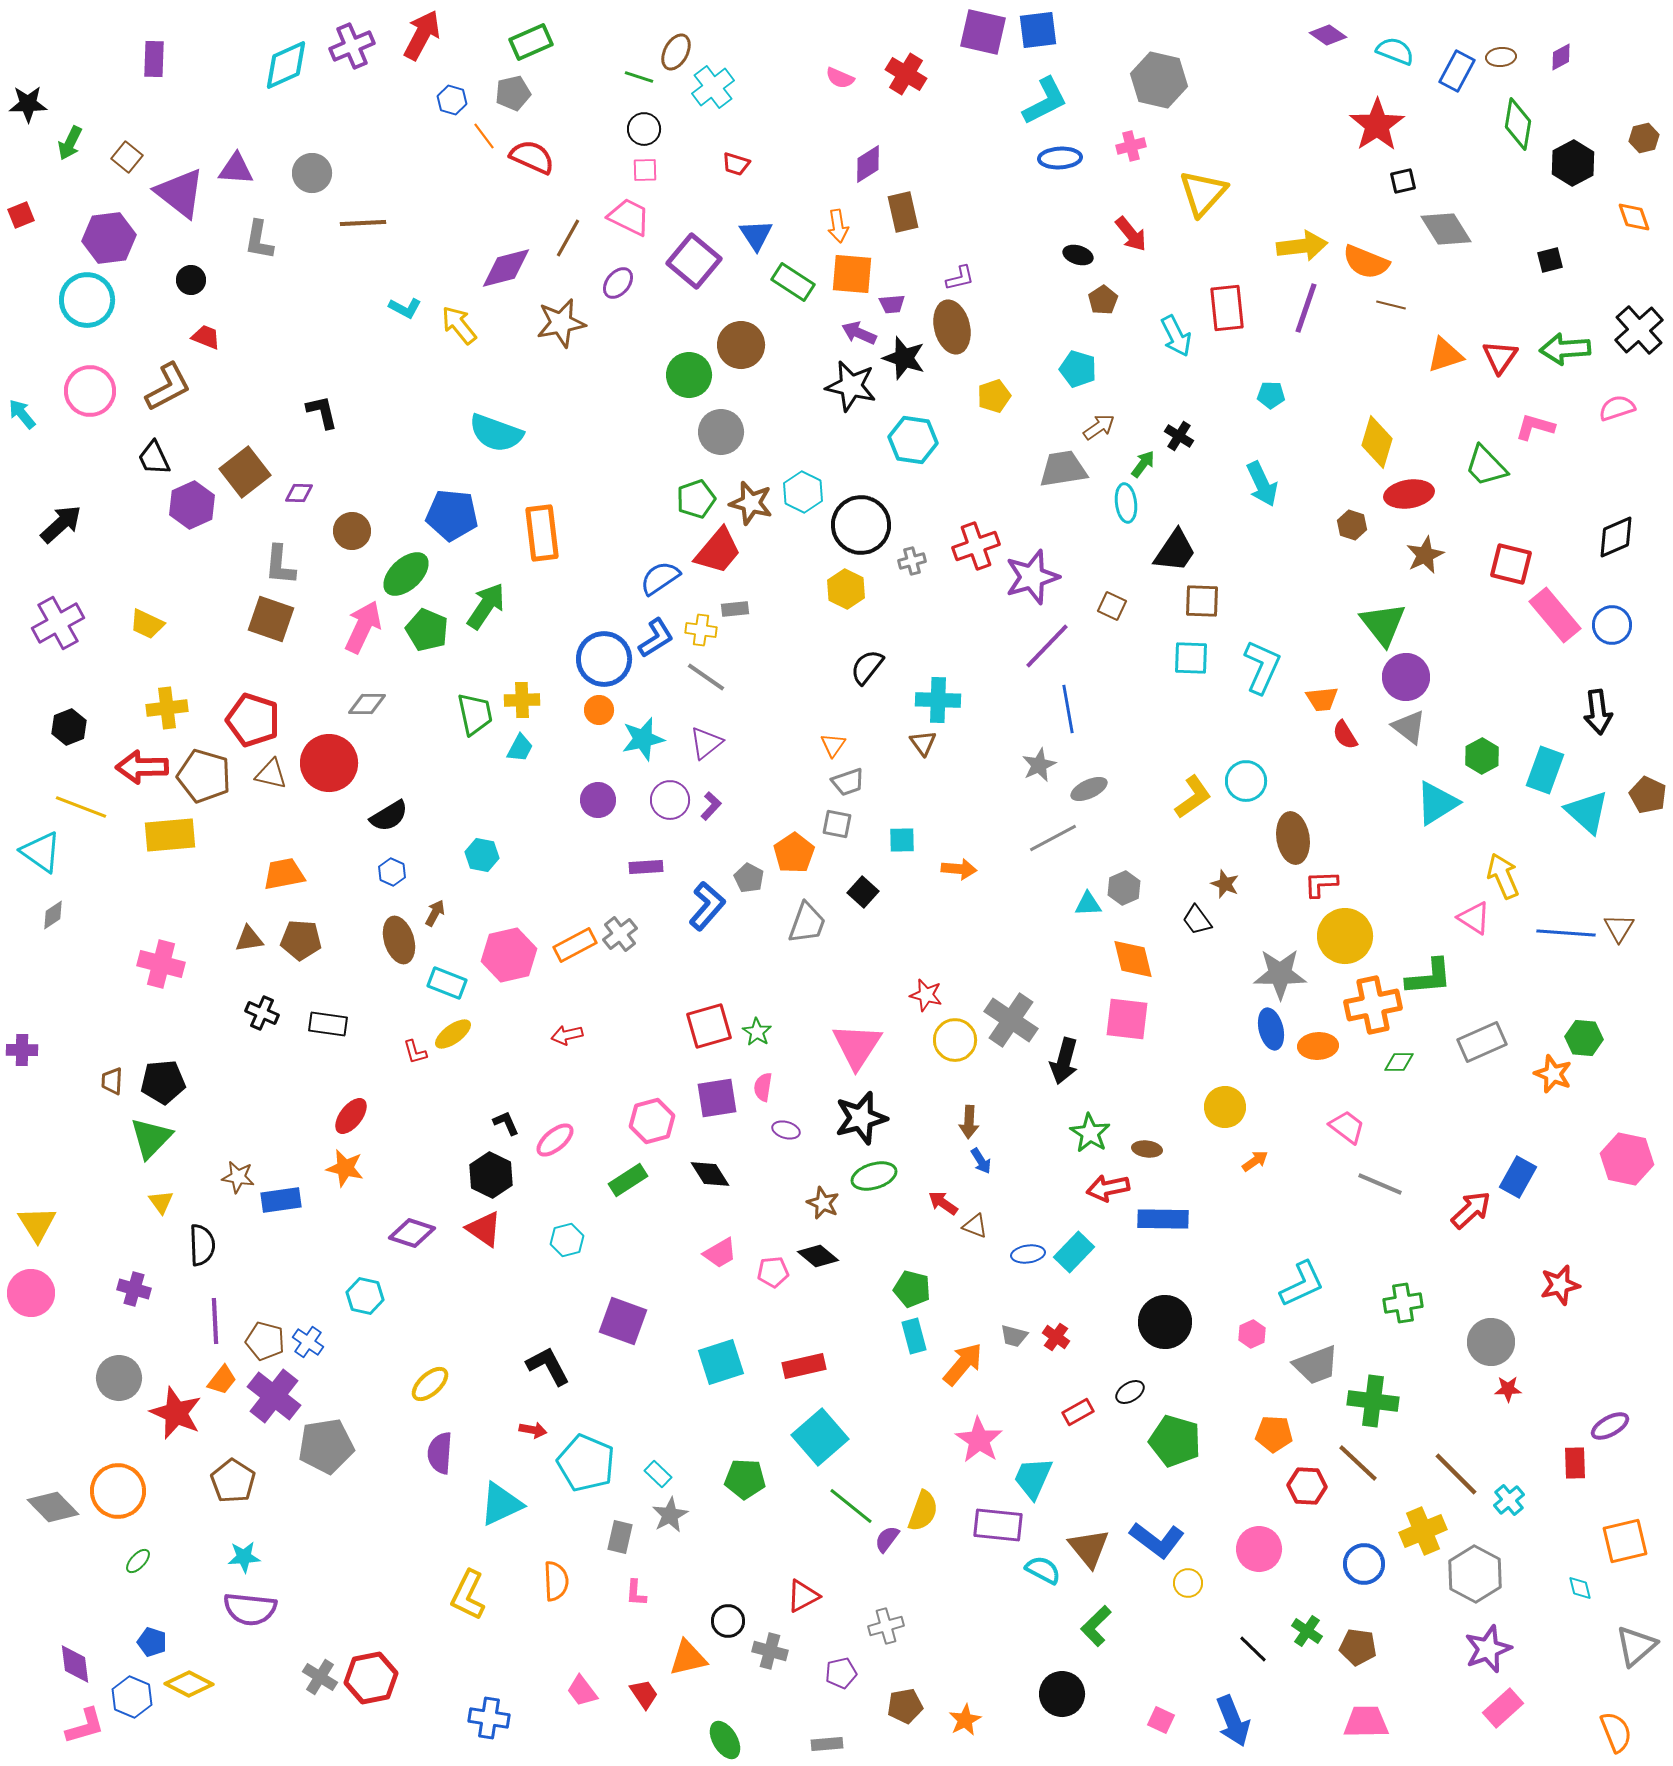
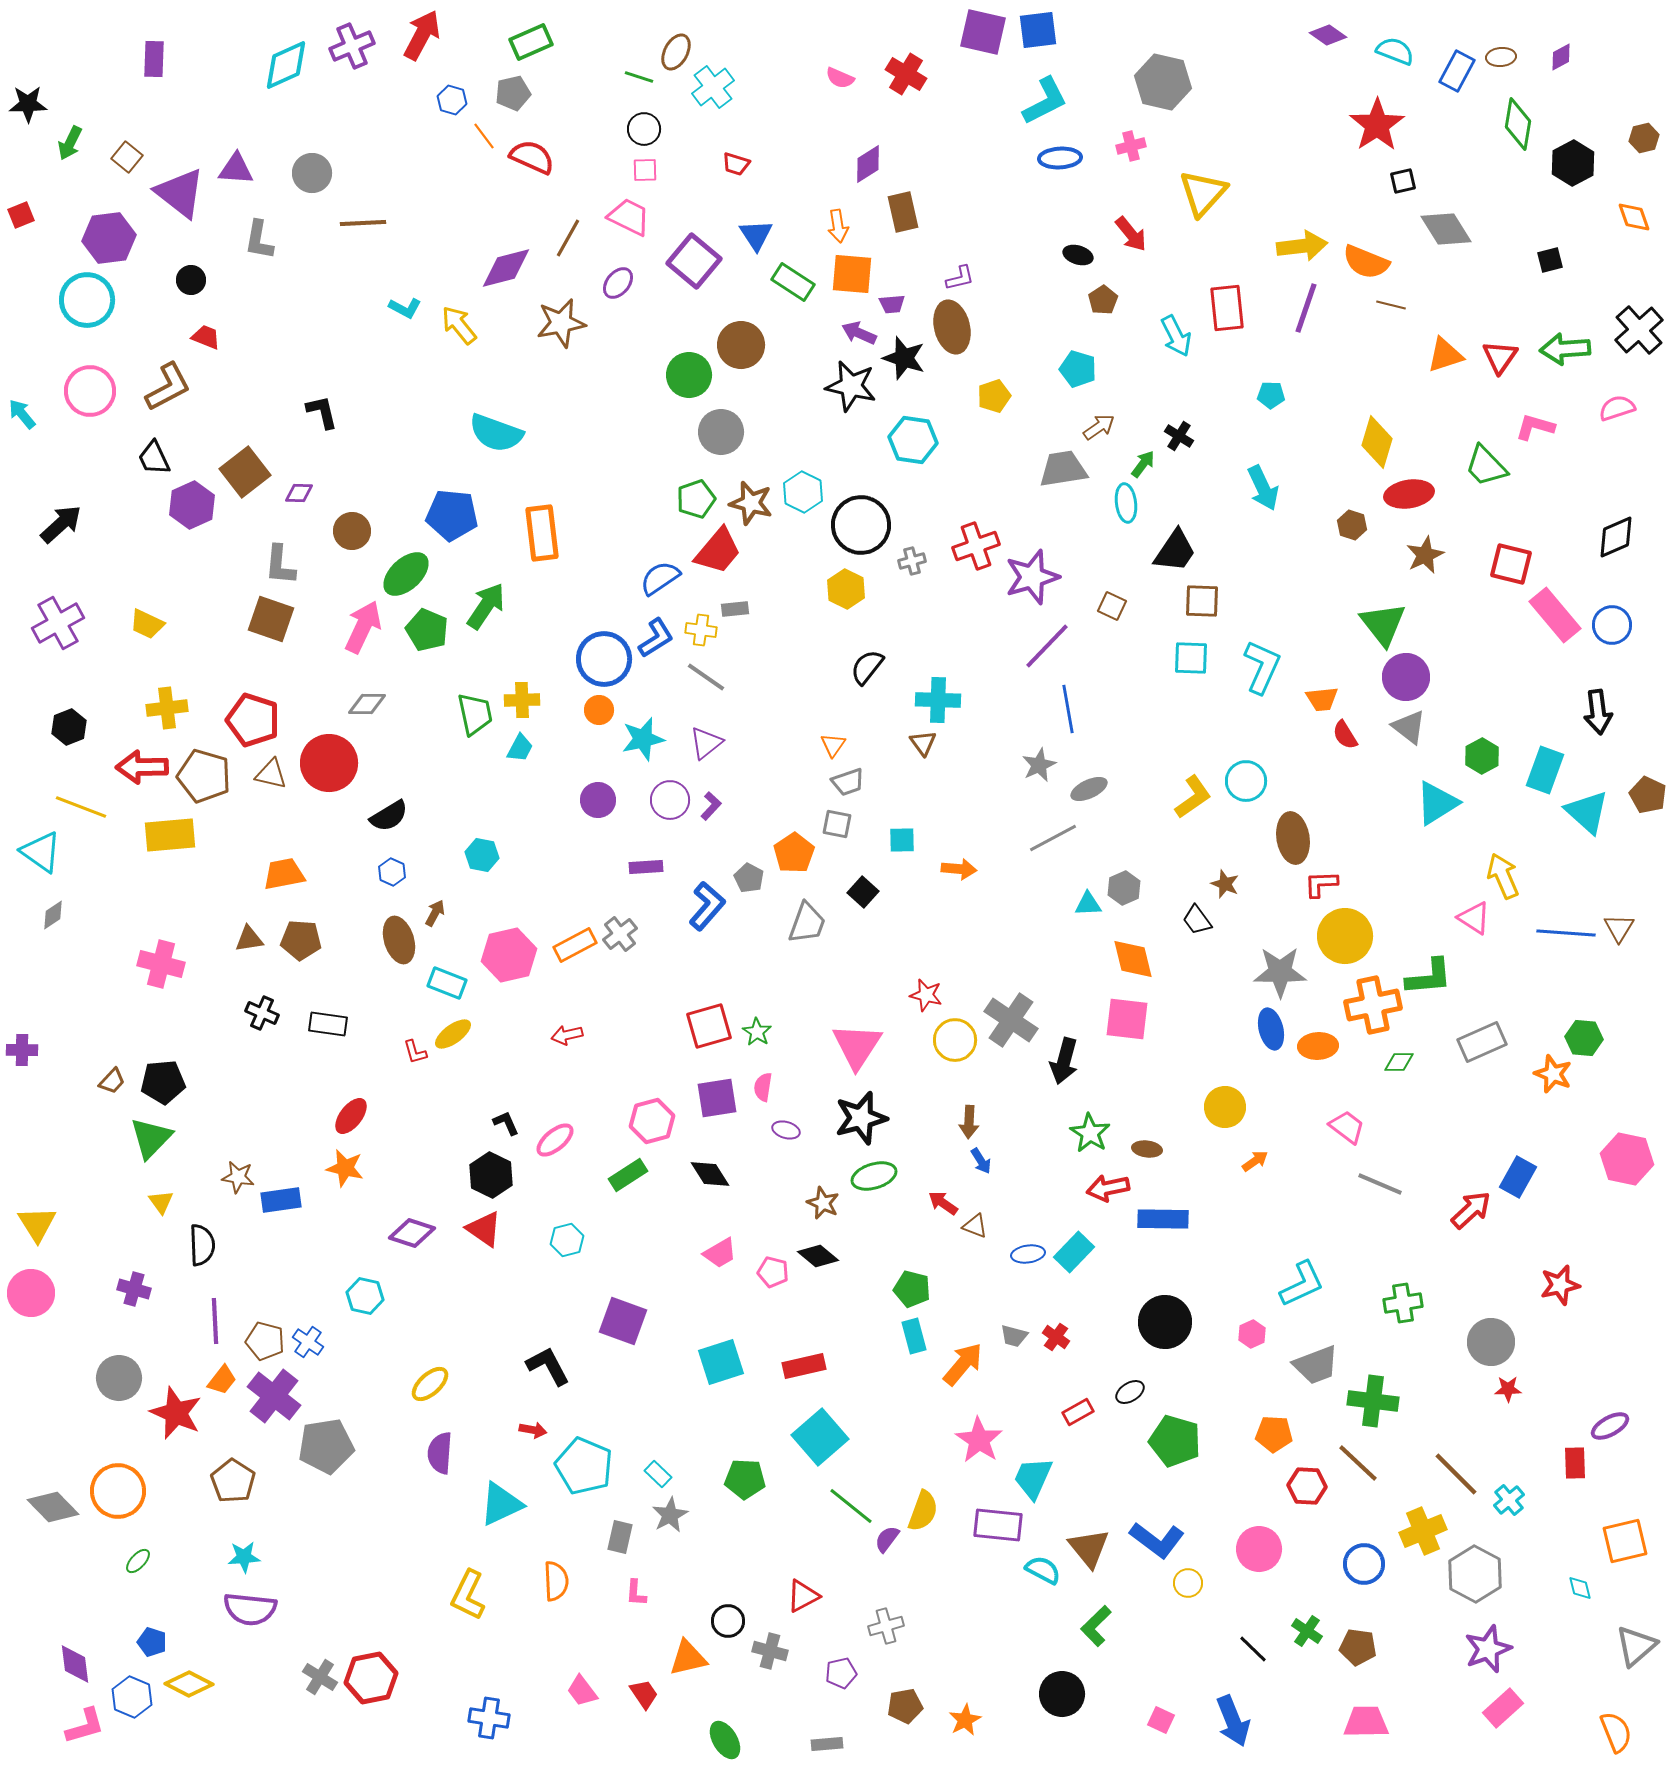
gray hexagon at (1159, 80): moved 4 px right, 2 px down
cyan arrow at (1262, 484): moved 1 px right, 4 px down
gray star at (1280, 974): moved 2 px up
brown trapezoid at (112, 1081): rotated 140 degrees counterclockwise
green rectangle at (628, 1180): moved 5 px up
pink pentagon at (773, 1272): rotated 20 degrees clockwise
cyan pentagon at (586, 1463): moved 2 px left, 3 px down
